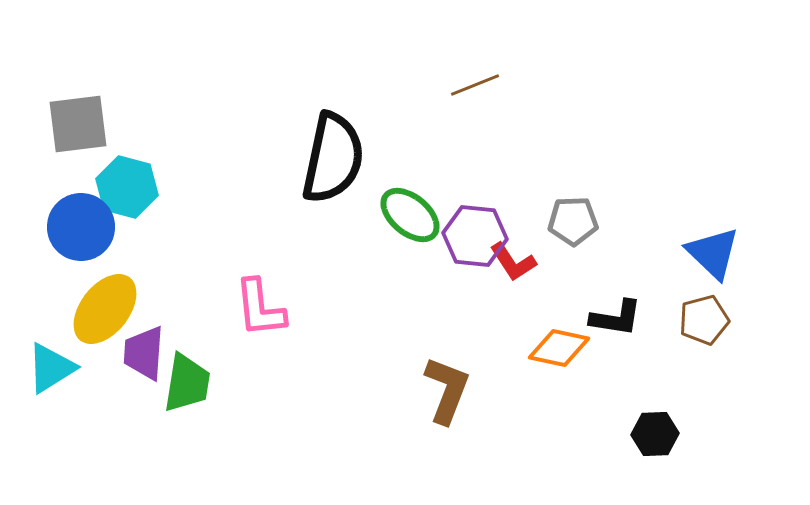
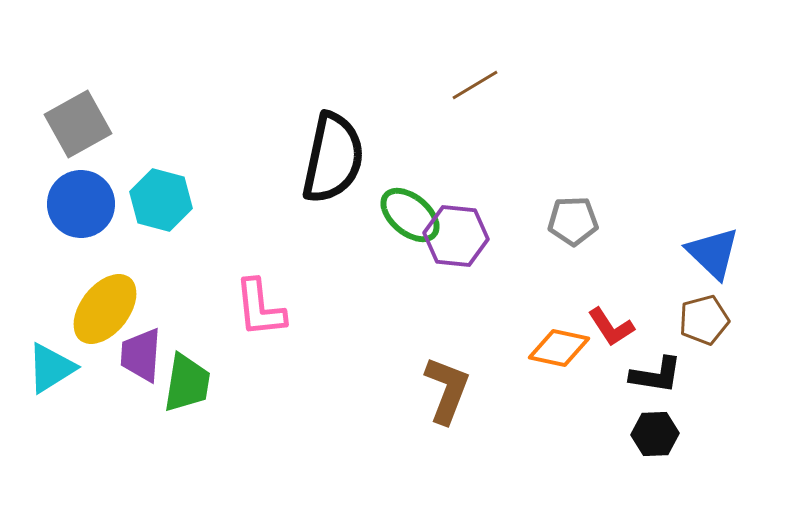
brown line: rotated 9 degrees counterclockwise
gray square: rotated 22 degrees counterclockwise
cyan hexagon: moved 34 px right, 13 px down
blue circle: moved 23 px up
purple hexagon: moved 19 px left
red L-shape: moved 98 px right, 65 px down
black L-shape: moved 40 px right, 57 px down
purple trapezoid: moved 3 px left, 2 px down
